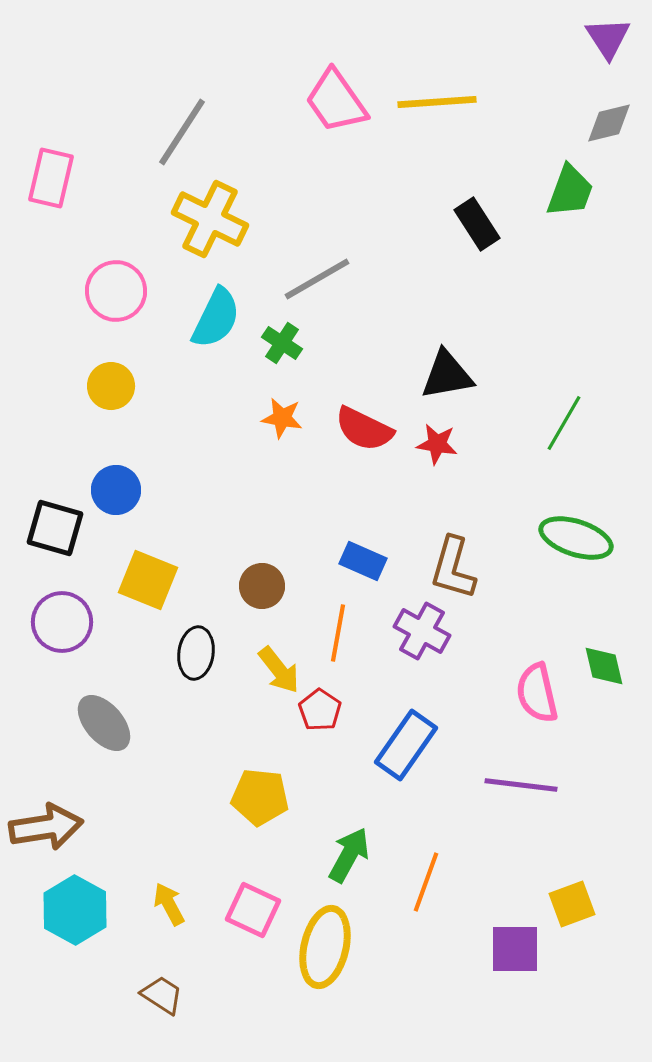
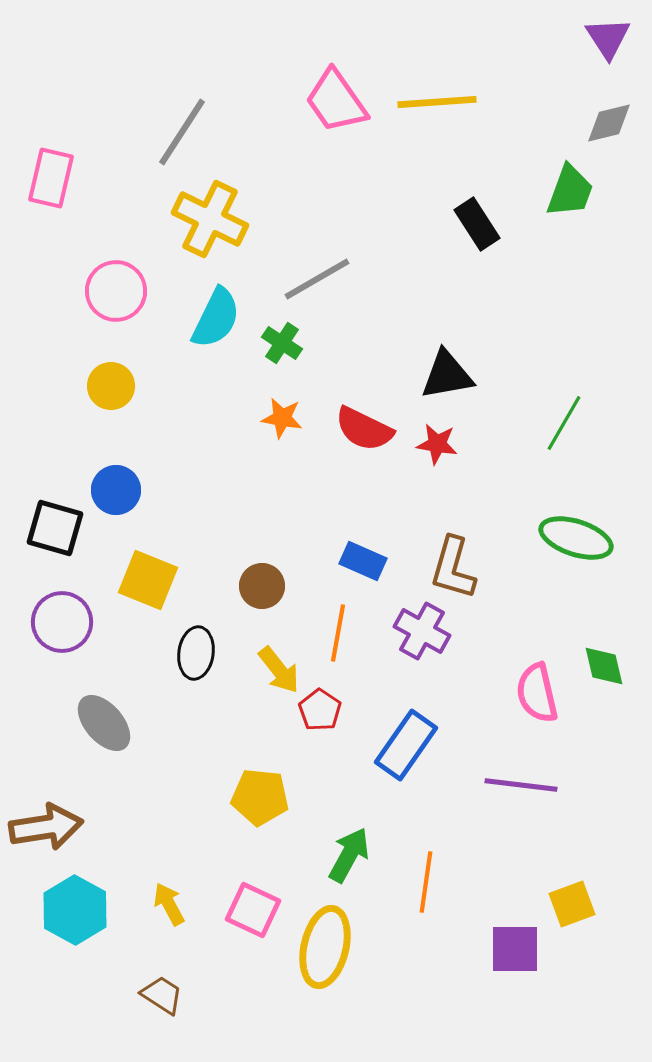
orange line at (426, 882): rotated 12 degrees counterclockwise
